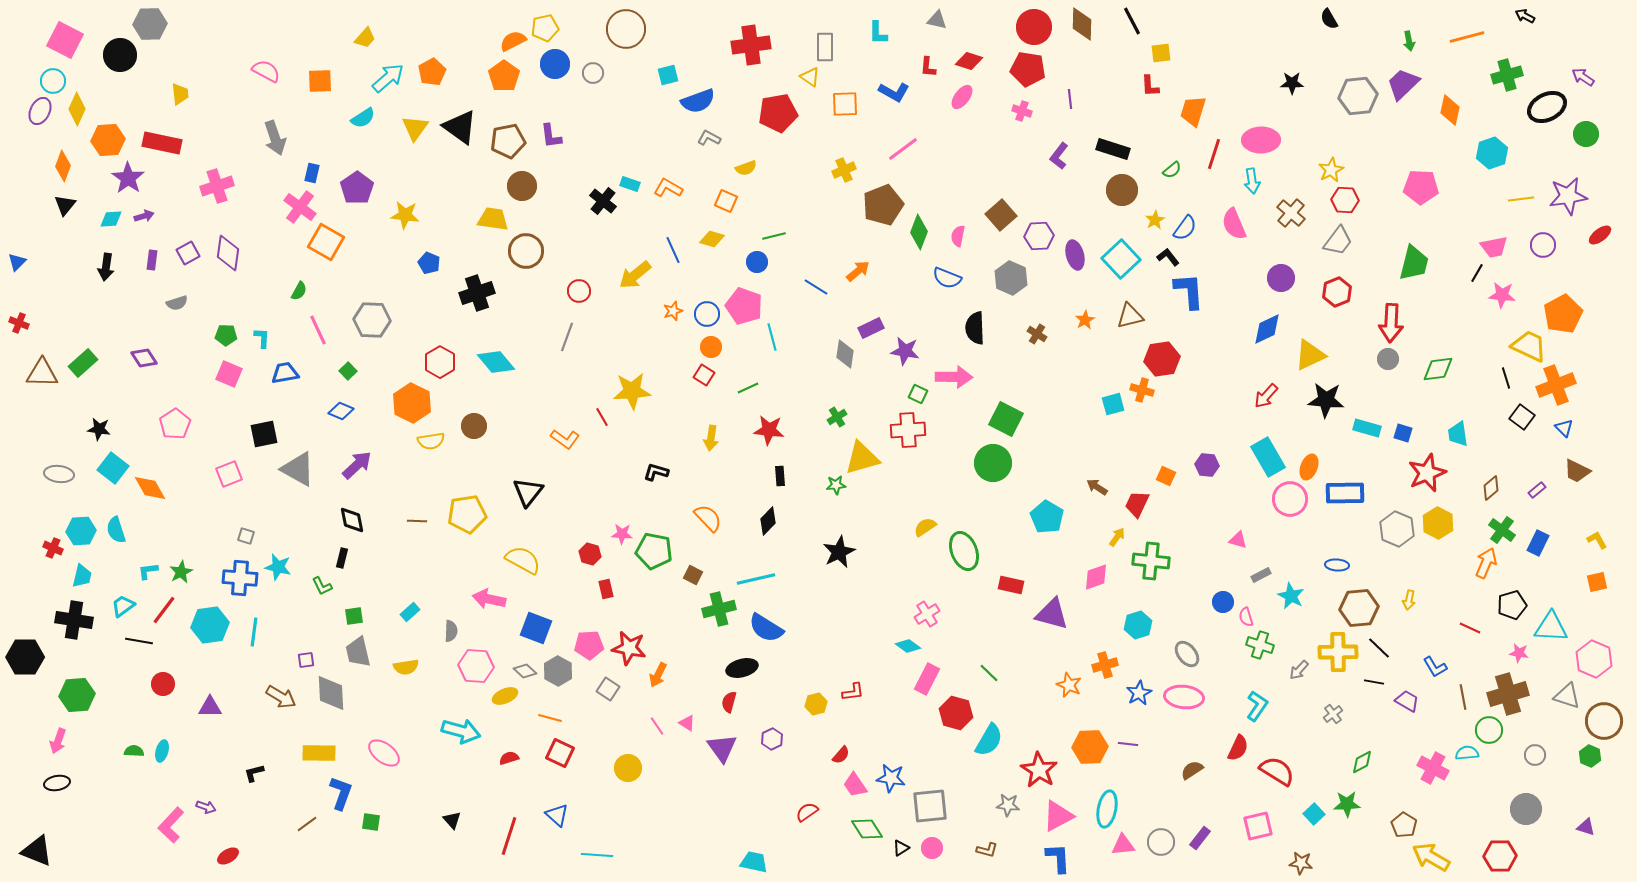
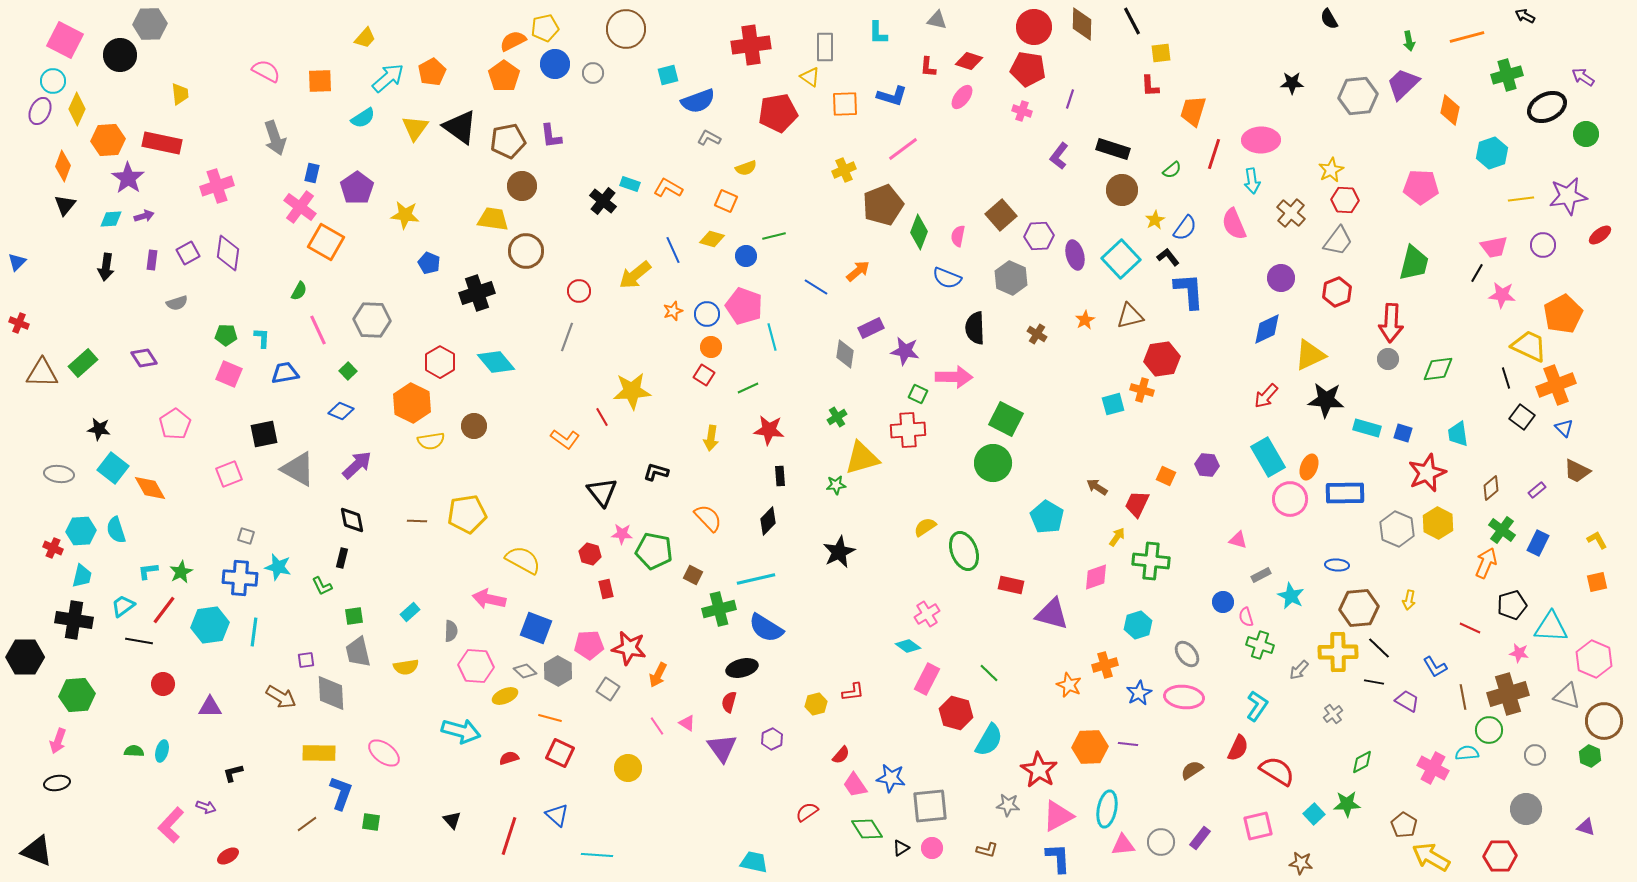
blue L-shape at (894, 92): moved 2 px left, 4 px down; rotated 12 degrees counterclockwise
purple line at (1070, 99): rotated 24 degrees clockwise
blue circle at (757, 262): moved 11 px left, 6 px up
black triangle at (528, 492): moved 74 px right; rotated 16 degrees counterclockwise
black L-shape at (254, 773): moved 21 px left
